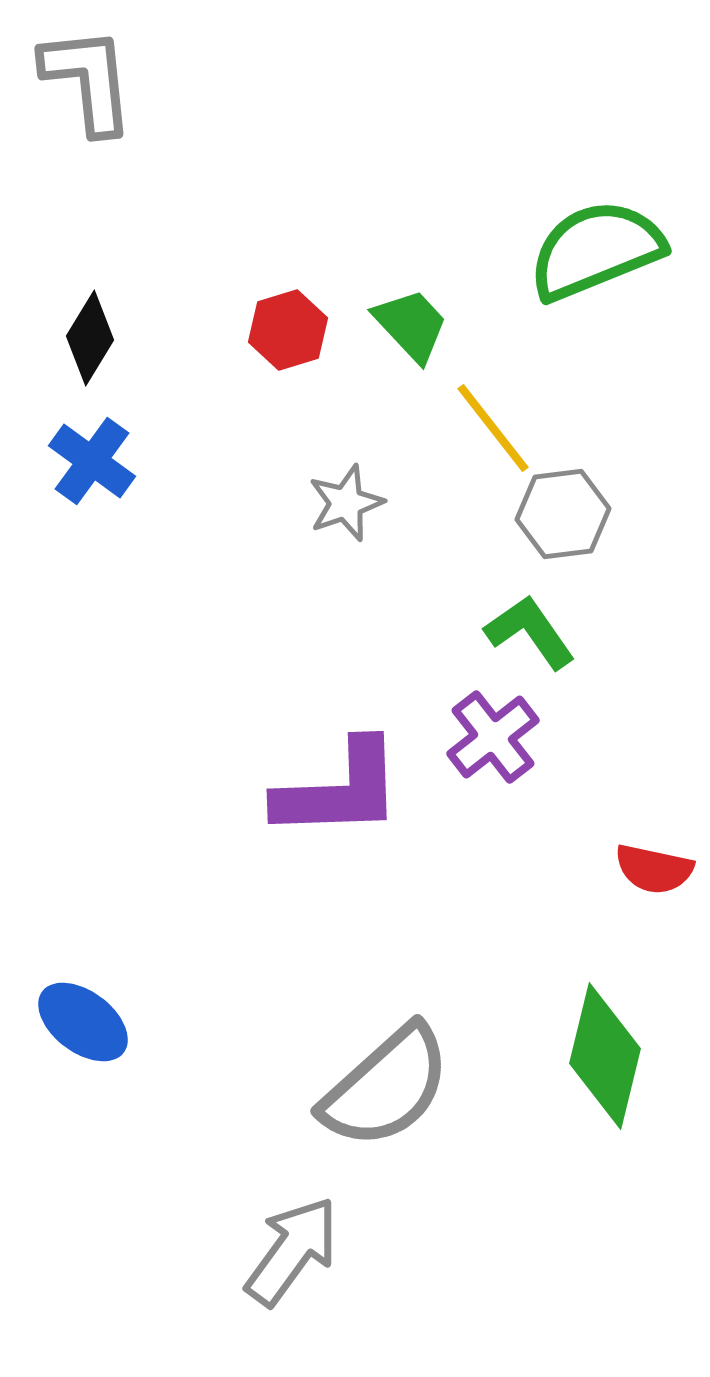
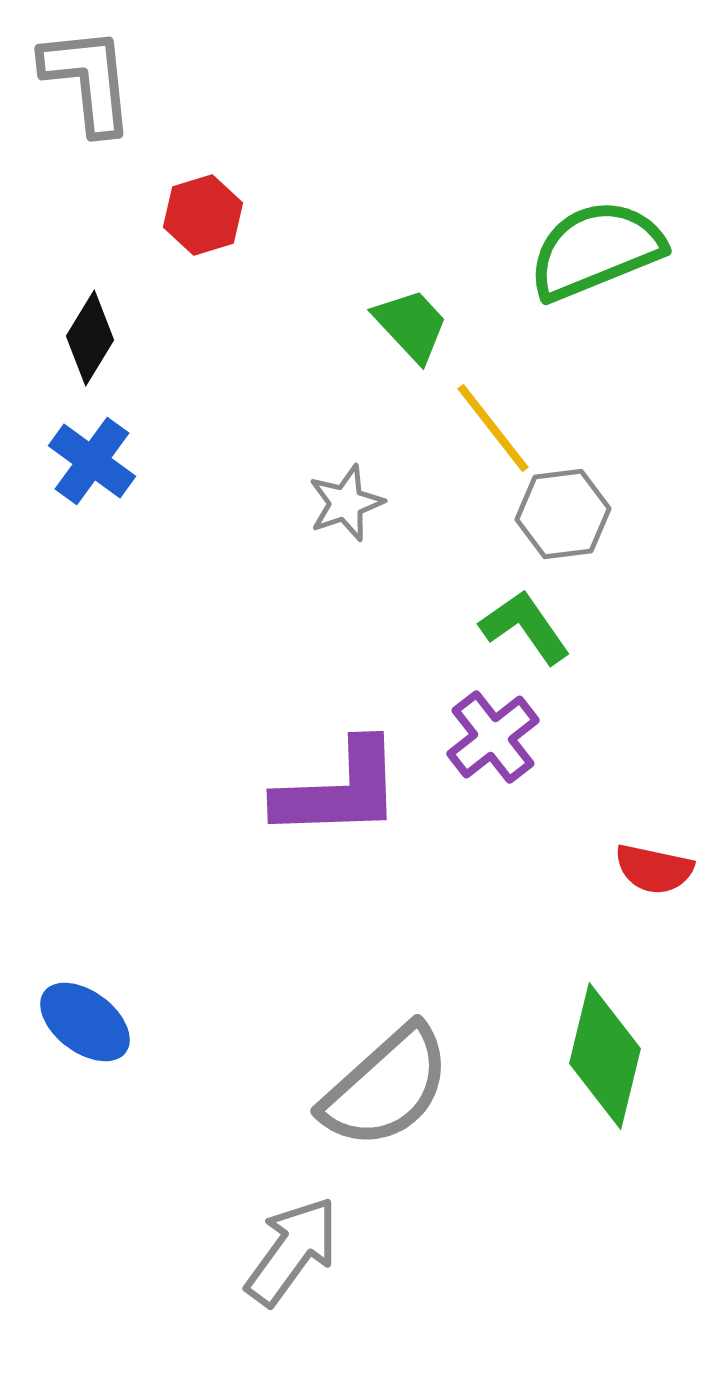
red hexagon: moved 85 px left, 115 px up
green L-shape: moved 5 px left, 5 px up
blue ellipse: moved 2 px right
